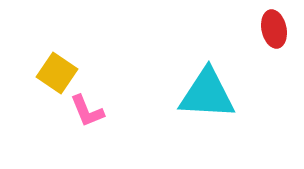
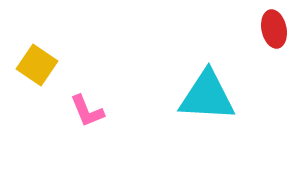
yellow square: moved 20 px left, 8 px up
cyan triangle: moved 2 px down
